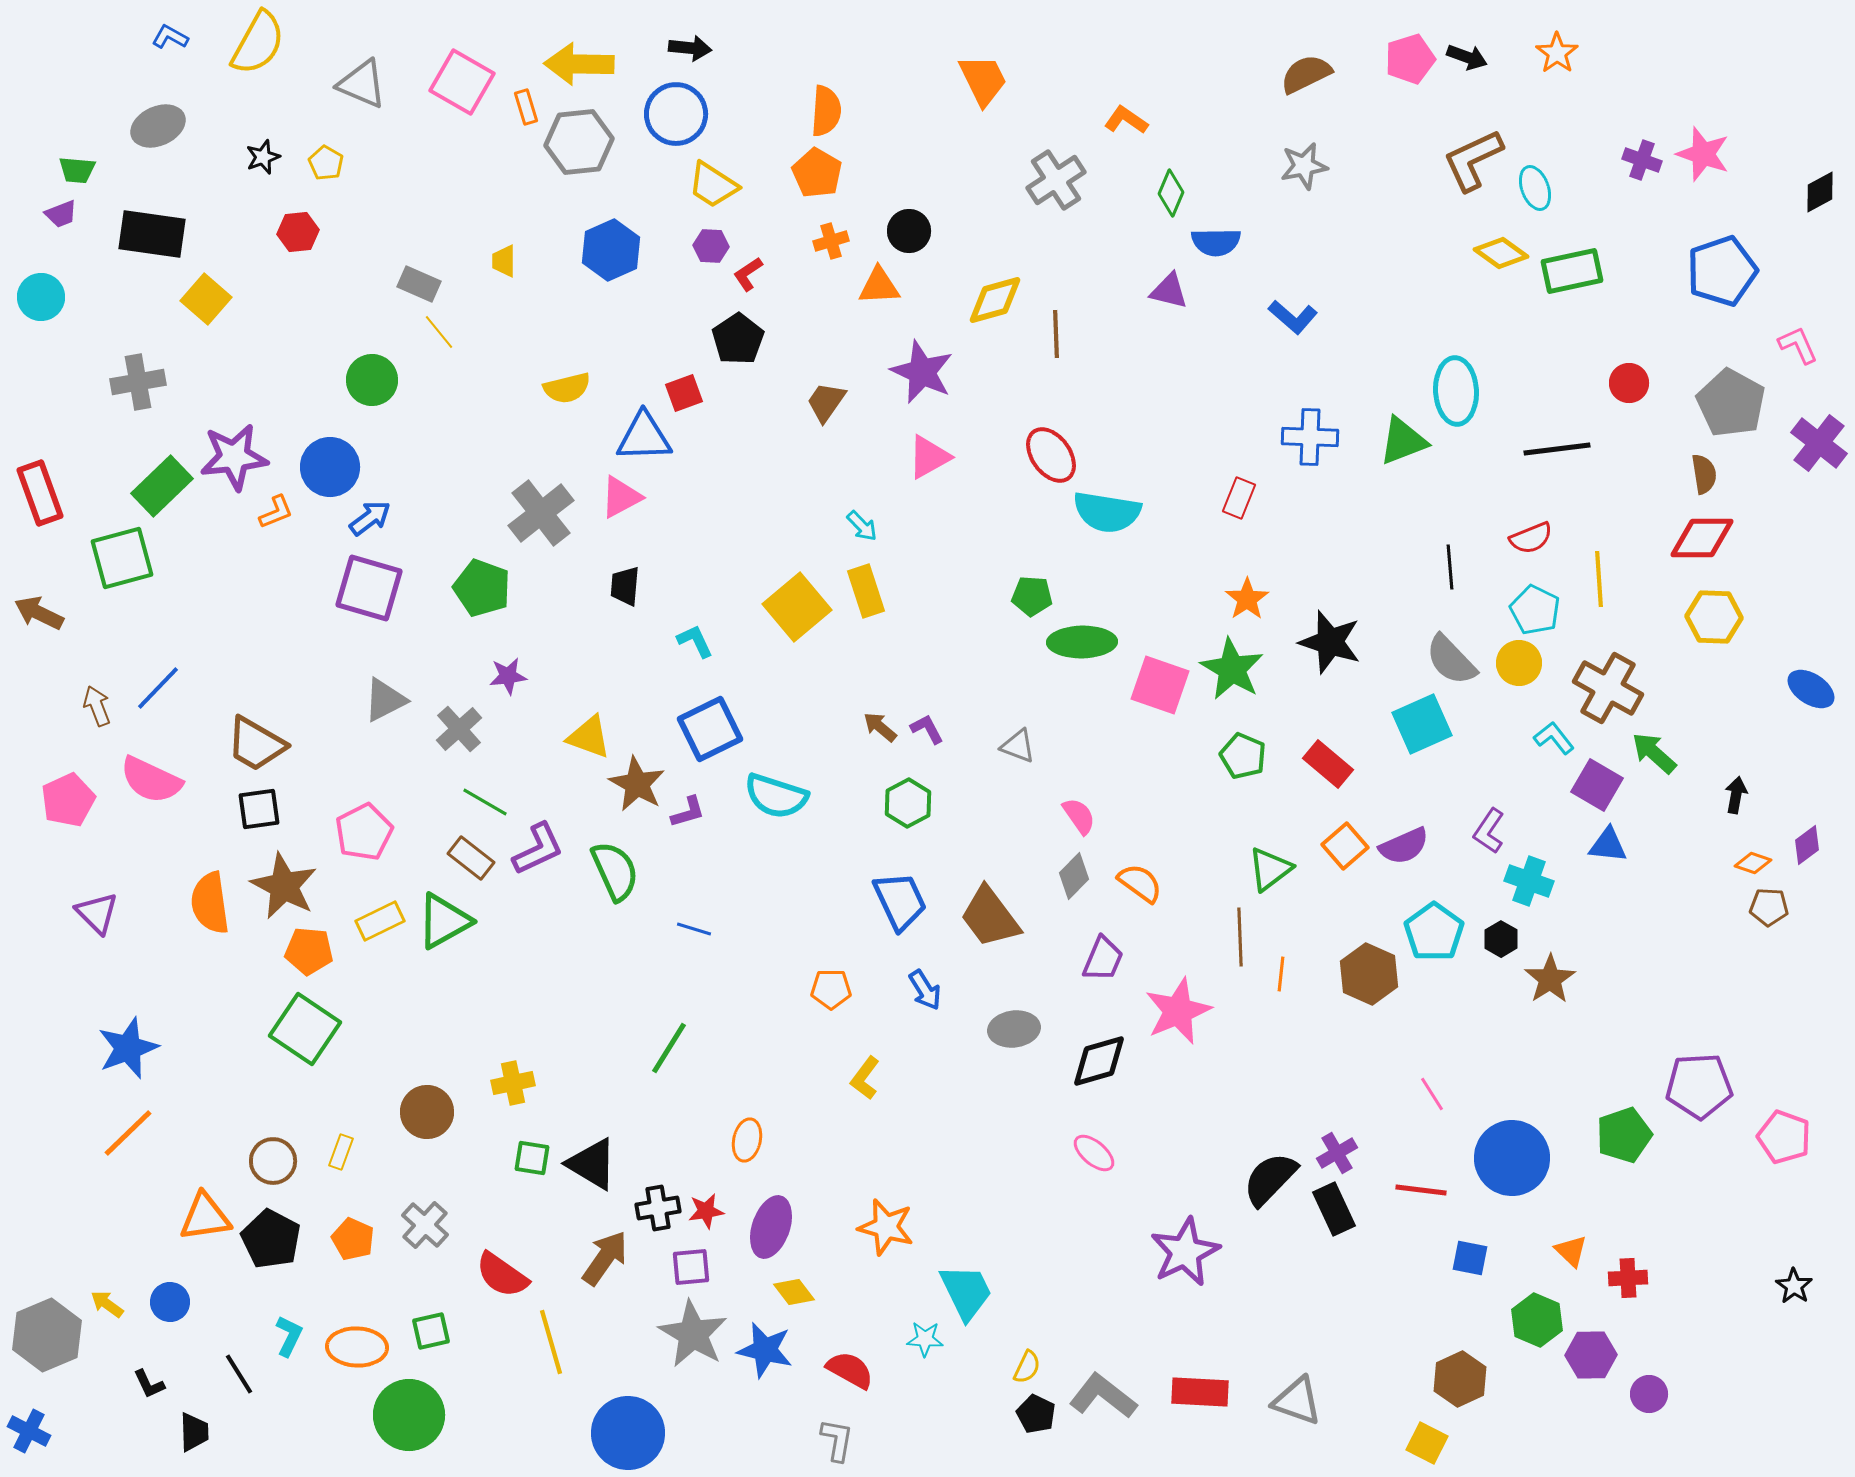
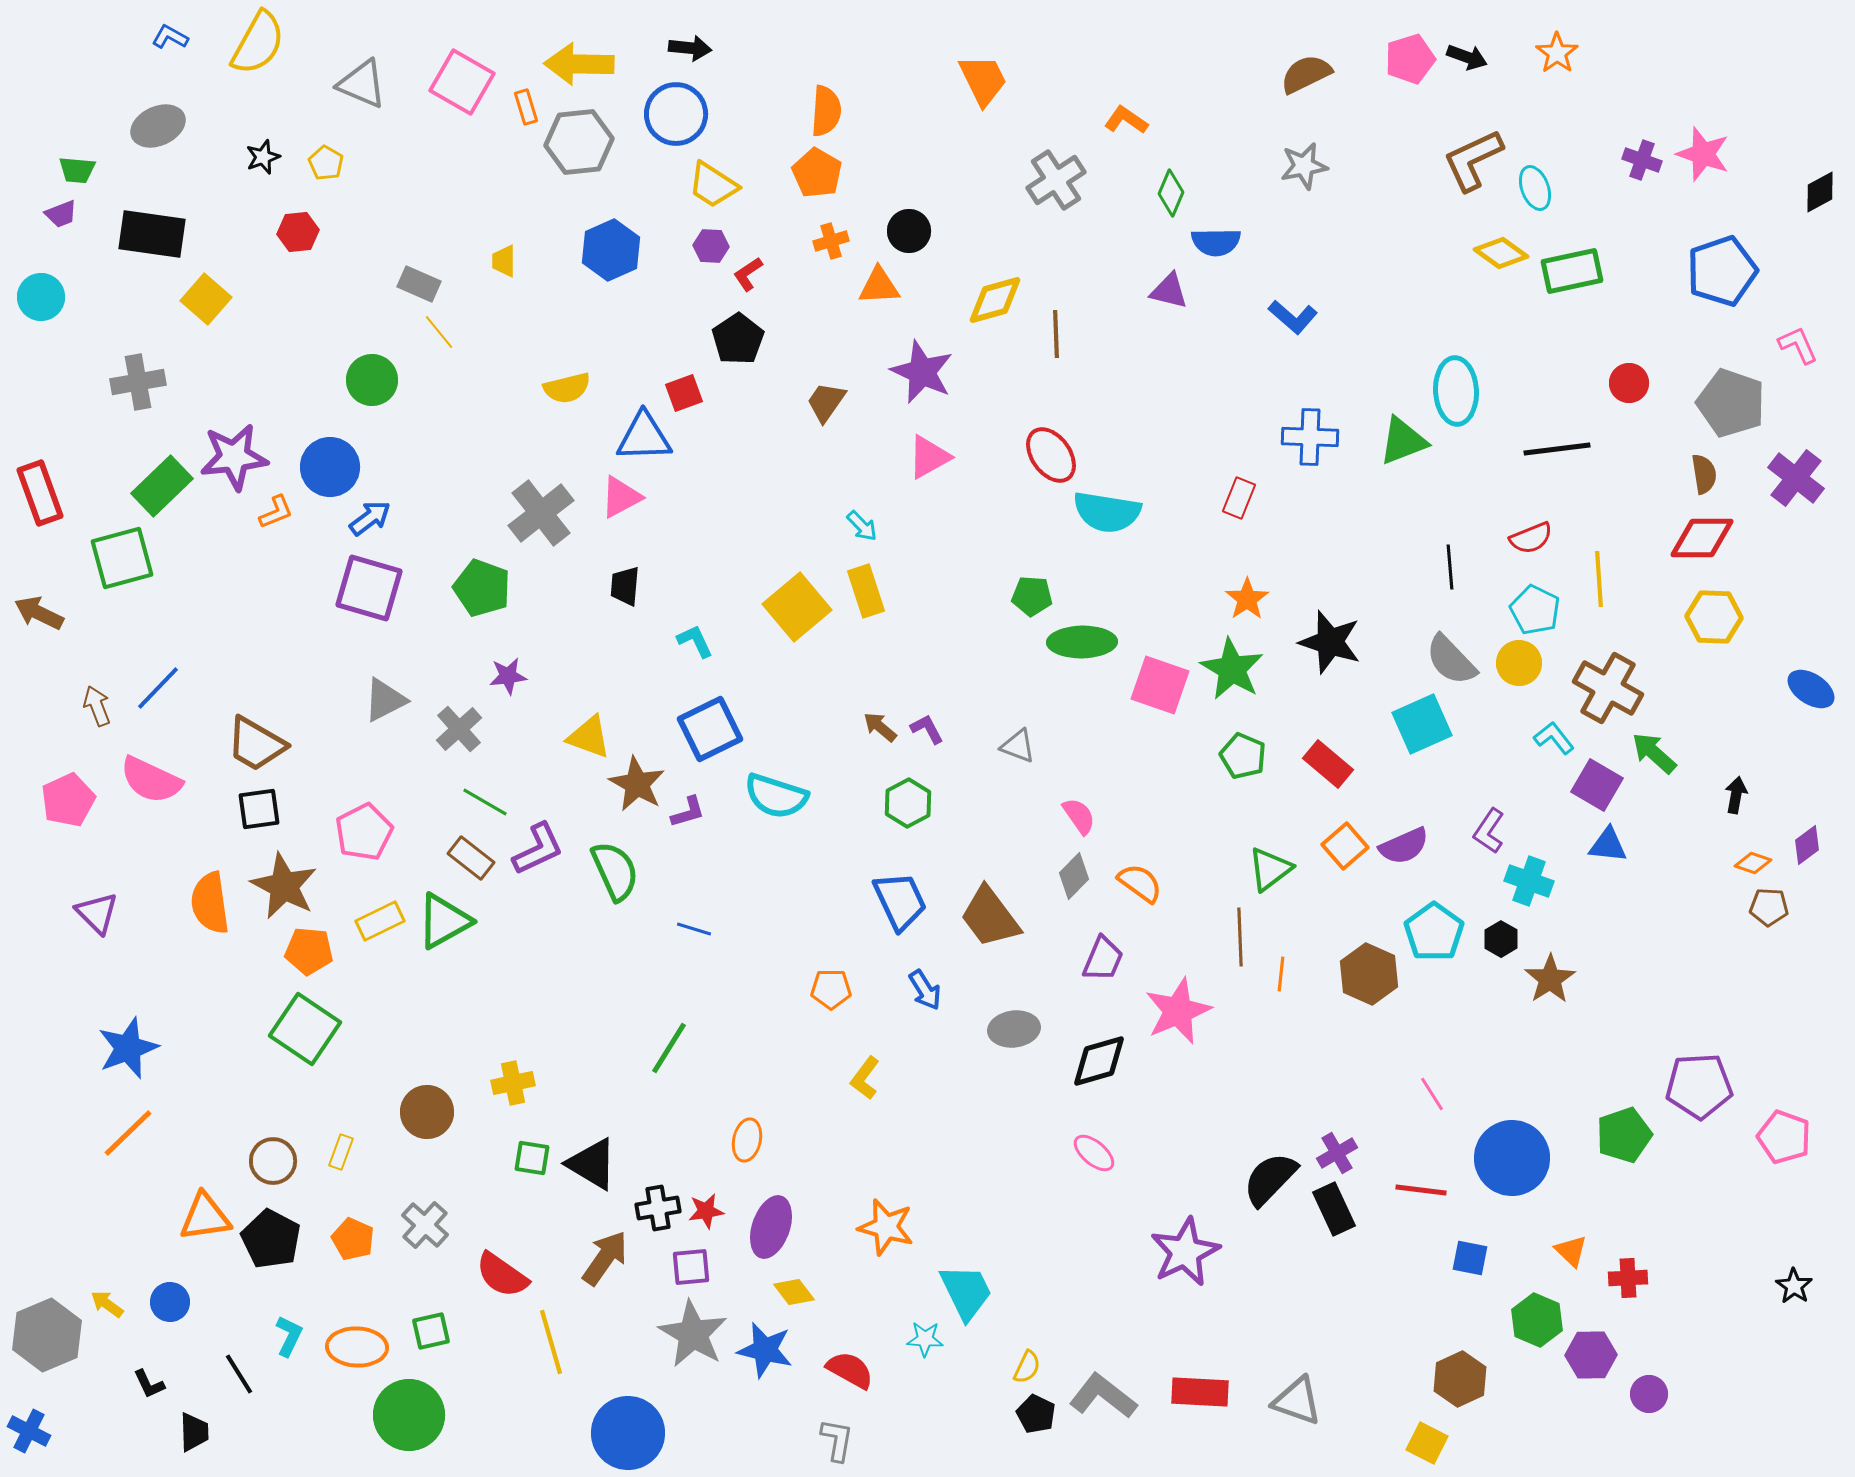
gray pentagon at (1731, 403): rotated 10 degrees counterclockwise
purple cross at (1819, 443): moved 23 px left, 35 px down
